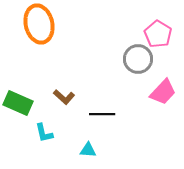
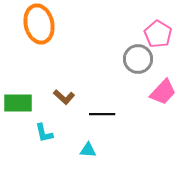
green rectangle: rotated 24 degrees counterclockwise
